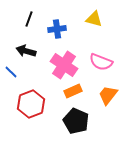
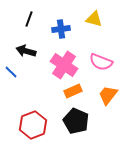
blue cross: moved 4 px right
red hexagon: moved 2 px right, 21 px down
